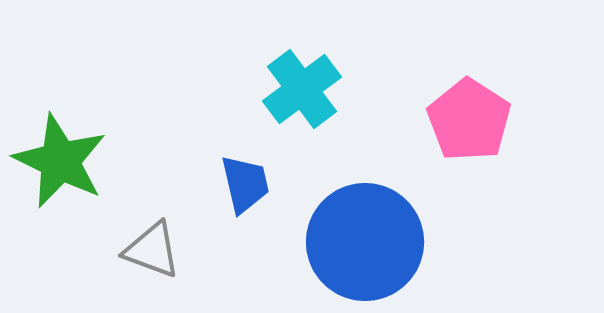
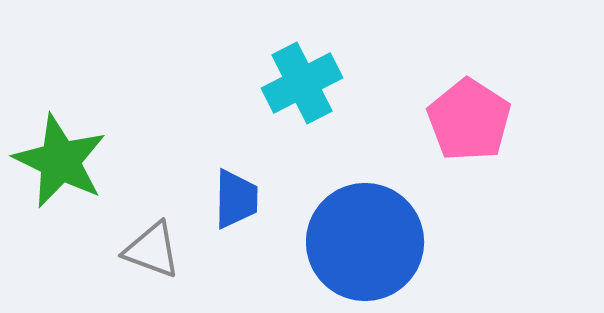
cyan cross: moved 6 px up; rotated 10 degrees clockwise
blue trapezoid: moved 9 px left, 15 px down; rotated 14 degrees clockwise
